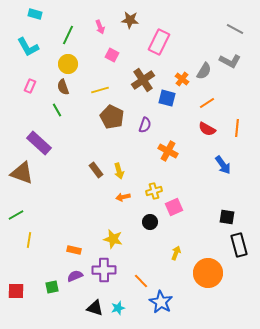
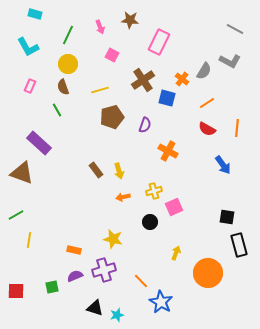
brown pentagon at (112, 117): rotated 30 degrees clockwise
purple cross at (104, 270): rotated 15 degrees counterclockwise
cyan star at (118, 308): moved 1 px left, 7 px down
